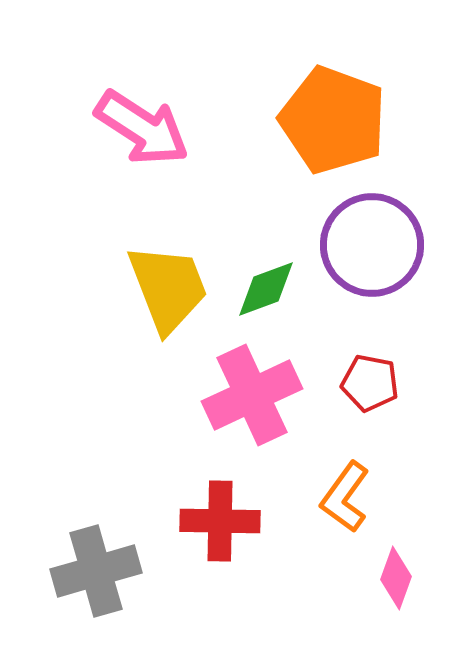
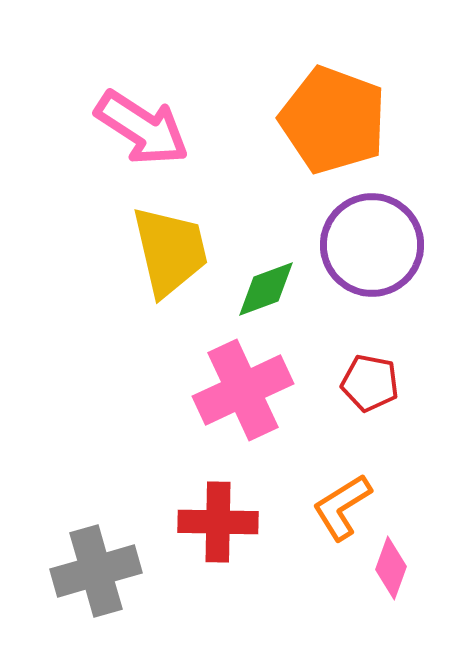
yellow trapezoid: moved 2 px right, 37 px up; rotated 8 degrees clockwise
pink cross: moved 9 px left, 5 px up
orange L-shape: moved 3 px left, 10 px down; rotated 22 degrees clockwise
red cross: moved 2 px left, 1 px down
pink diamond: moved 5 px left, 10 px up
